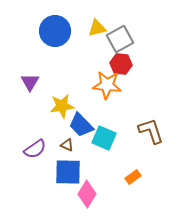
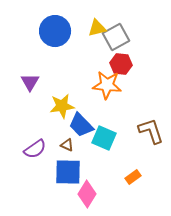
gray square: moved 4 px left, 2 px up
